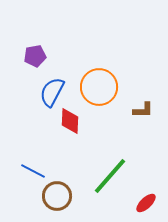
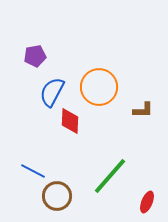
red ellipse: moved 1 px right, 1 px up; rotated 25 degrees counterclockwise
